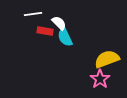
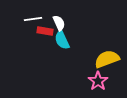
white line: moved 5 px down
white semicircle: rotated 21 degrees clockwise
cyan semicircle: moved 3 px left, 3 px down
pink star: moved 2 px left, 2 px down
